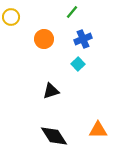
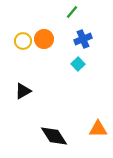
yellow circle: moved 12 px right, 24 px down
black triangle: moved 28 px left; rotated 12 degrees counterclockwise
orange triangle: moved 1 px up
